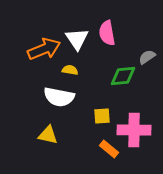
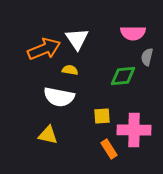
pink semicircle: moved 26 px right; rotated 80 degrees counterclockwise
gray semicircle: rotated 42 degrees counterclockwise
orange rectangle: rotated 18 degrees clockwise
